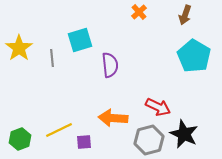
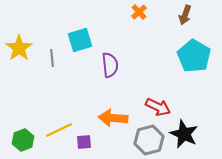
green hexagon: moved 3 px right, 1 px down
